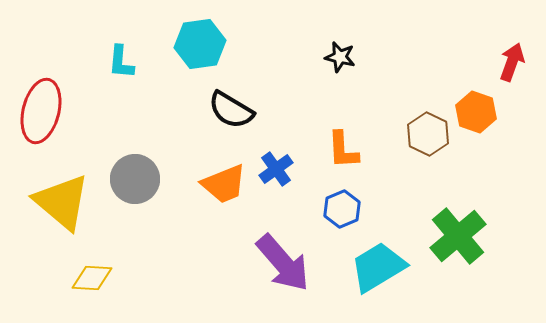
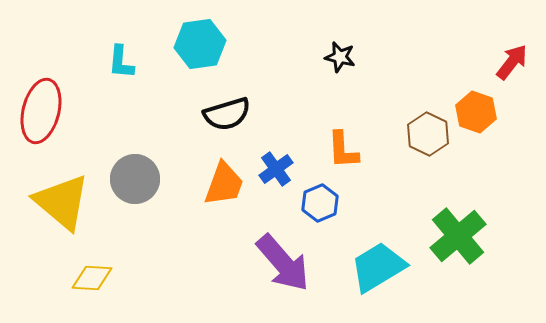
red arrow: rotated 18 degrees clockwise
black semicircle: moved 4 px left, 4 px down; rotated 48 degrees counterclockwise
orange trapezoid: rotated 48 degrees counterclockwise
blue hexagon: moved 22 px left, 6 px up
